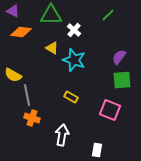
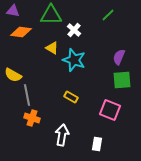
purple triangle: rotated 16 degrees counterclockwise
purple semicircle: rotated 14 degrees counterclockwise
white rectangle: moved 6 px up
